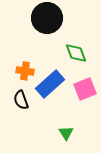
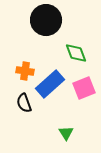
black circle: moved 1 px left, 2 px down
pink square: moved 1 px left, 1 px up
black semicircle: moved 3 px right, 3 px down
